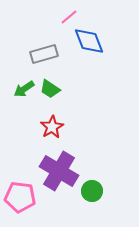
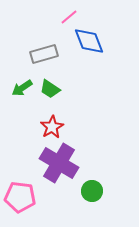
green arrow: moved 2 px left, 1 px up
purple cross: moved 8 px up
